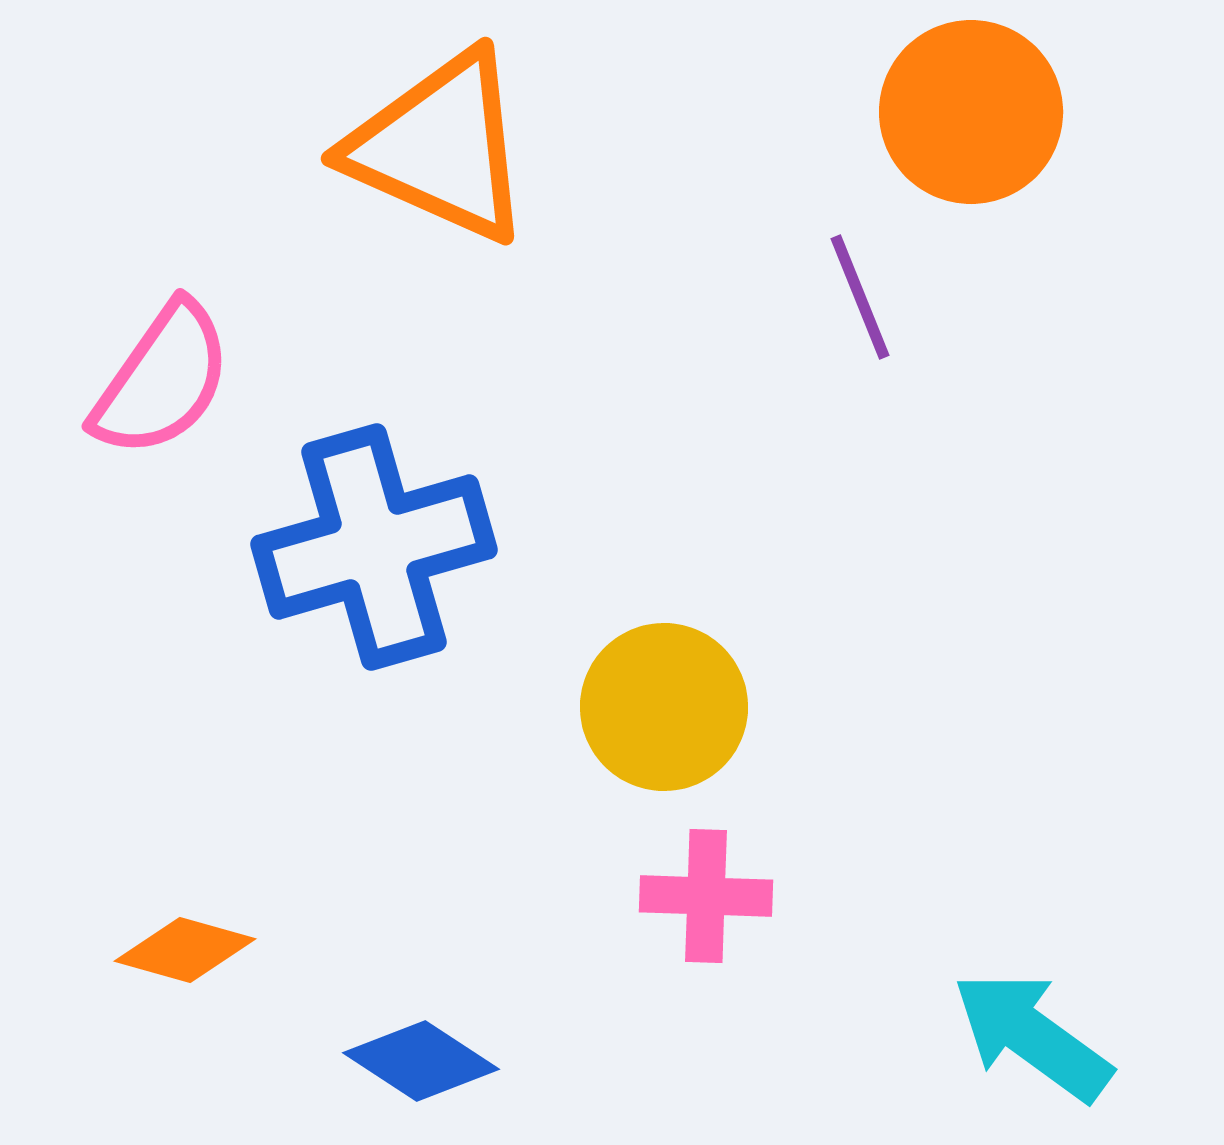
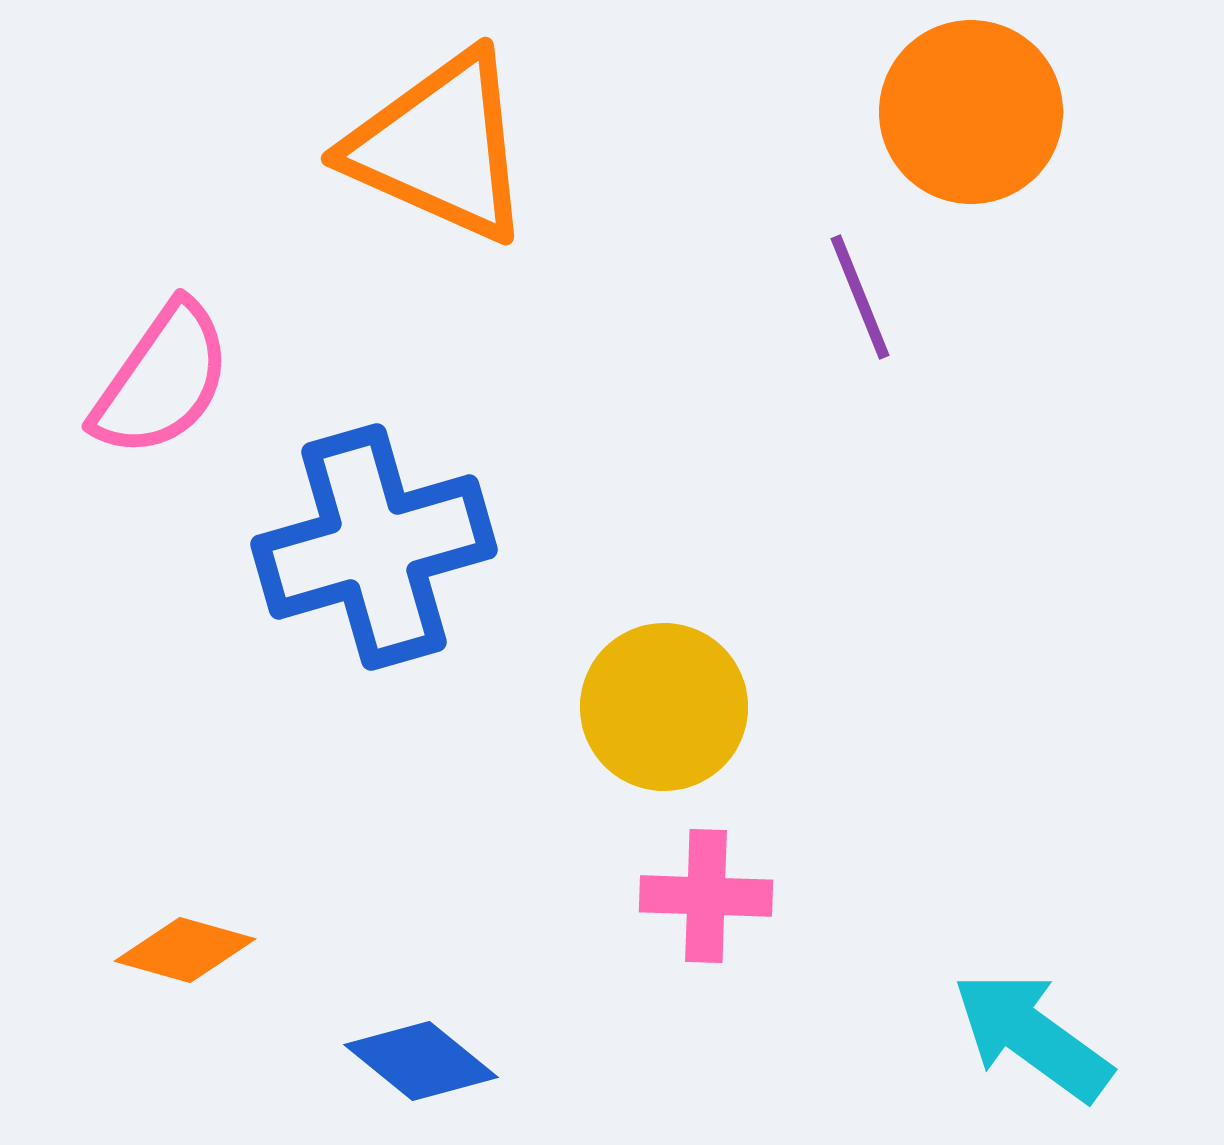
blue diamond: rotated 6 degrees clockwise
